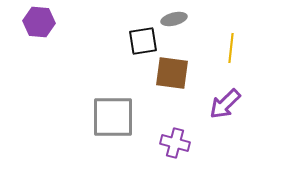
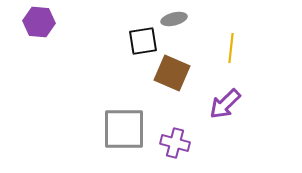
brown square: rotated 15 degrees clockwise
gray square: moved 11 px right, 12 px down
